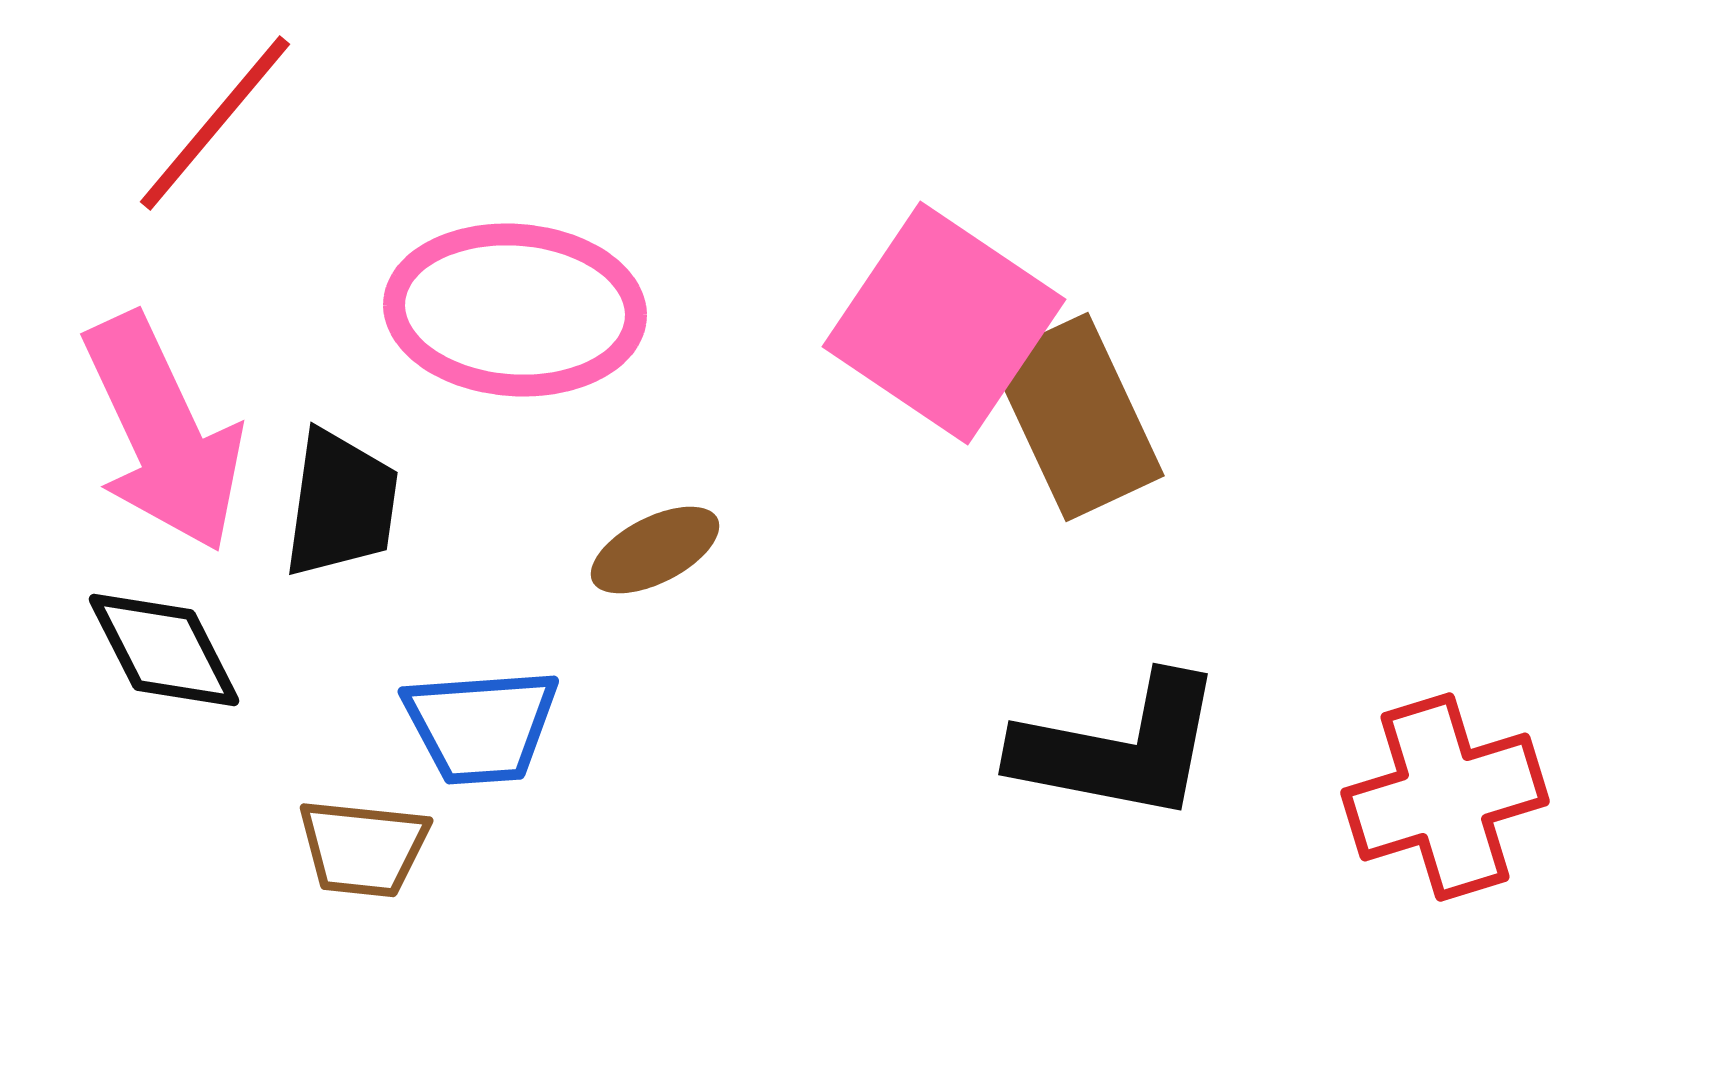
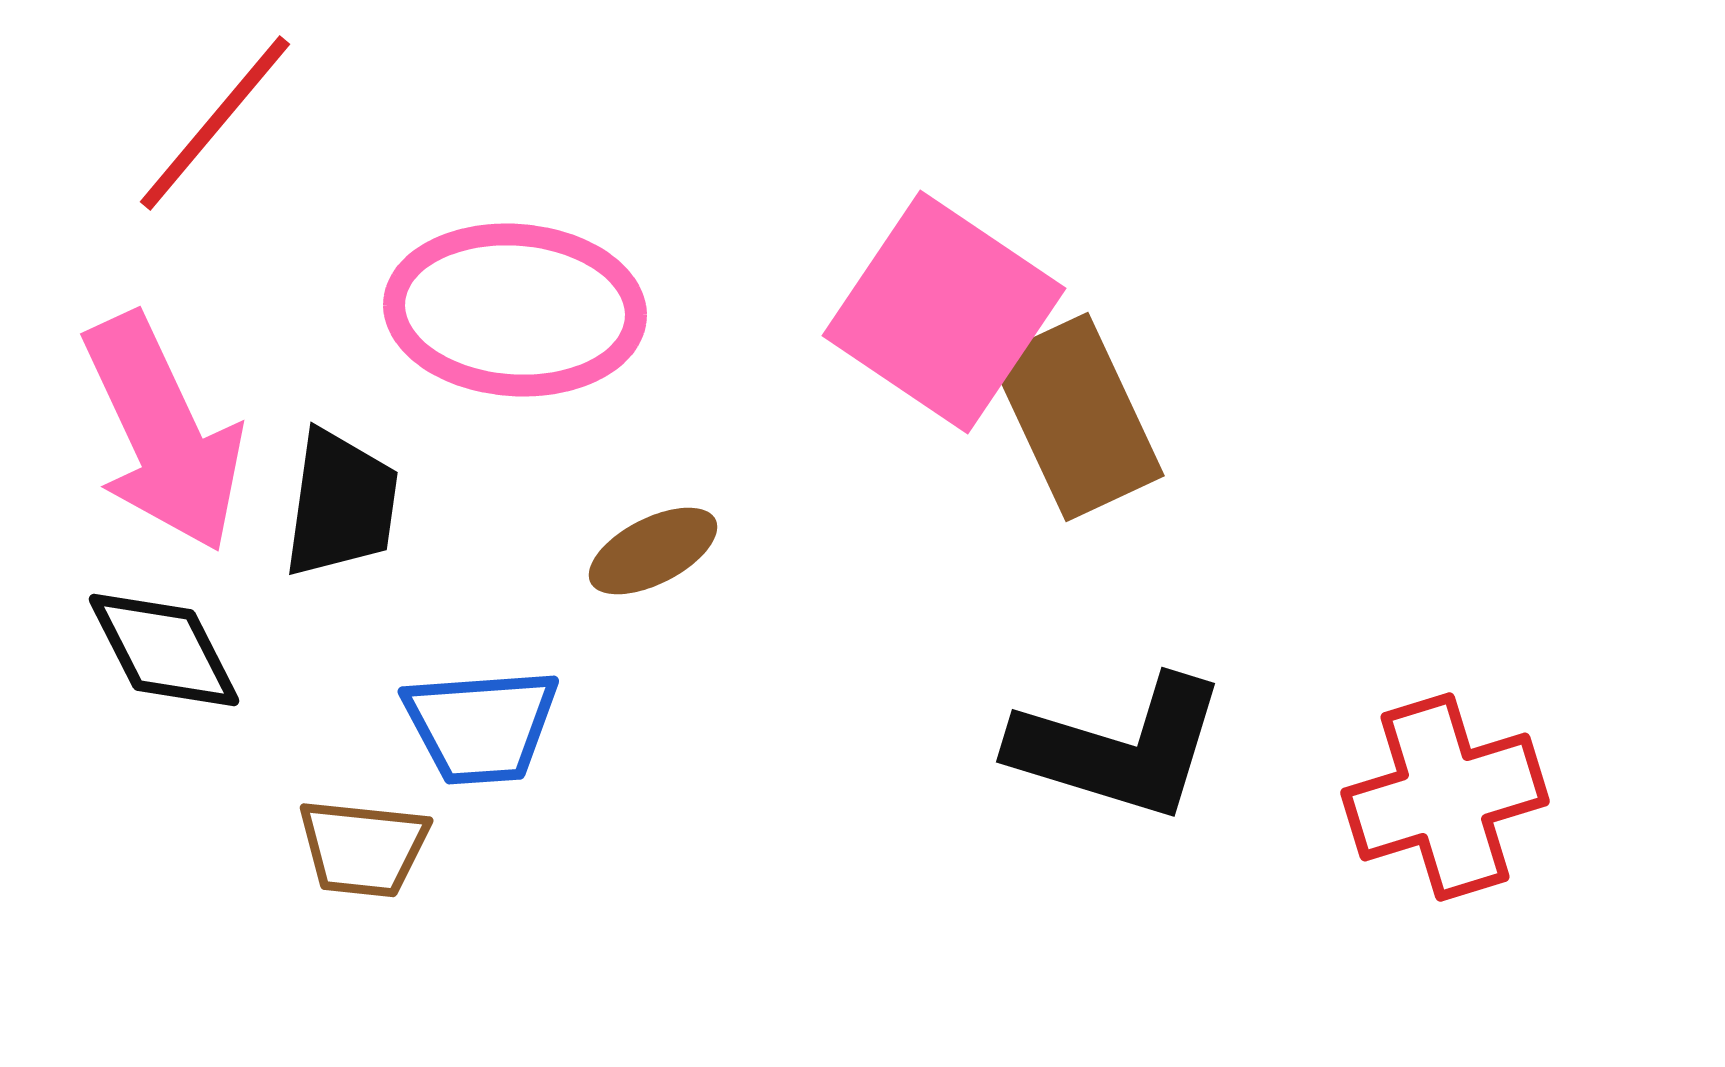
pink square: moved 11 px up
brown ellipse: moved 2 px left, 1 px down
black L-shape: rotated 6 degrees clockwise
